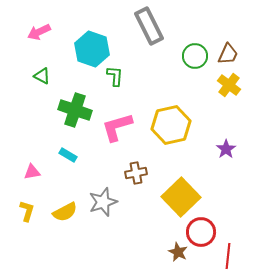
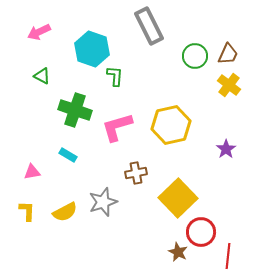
yellow square: moved 3 px left, 1 px down
yellow L-shape: rotated 15 degrees counterclockwise
